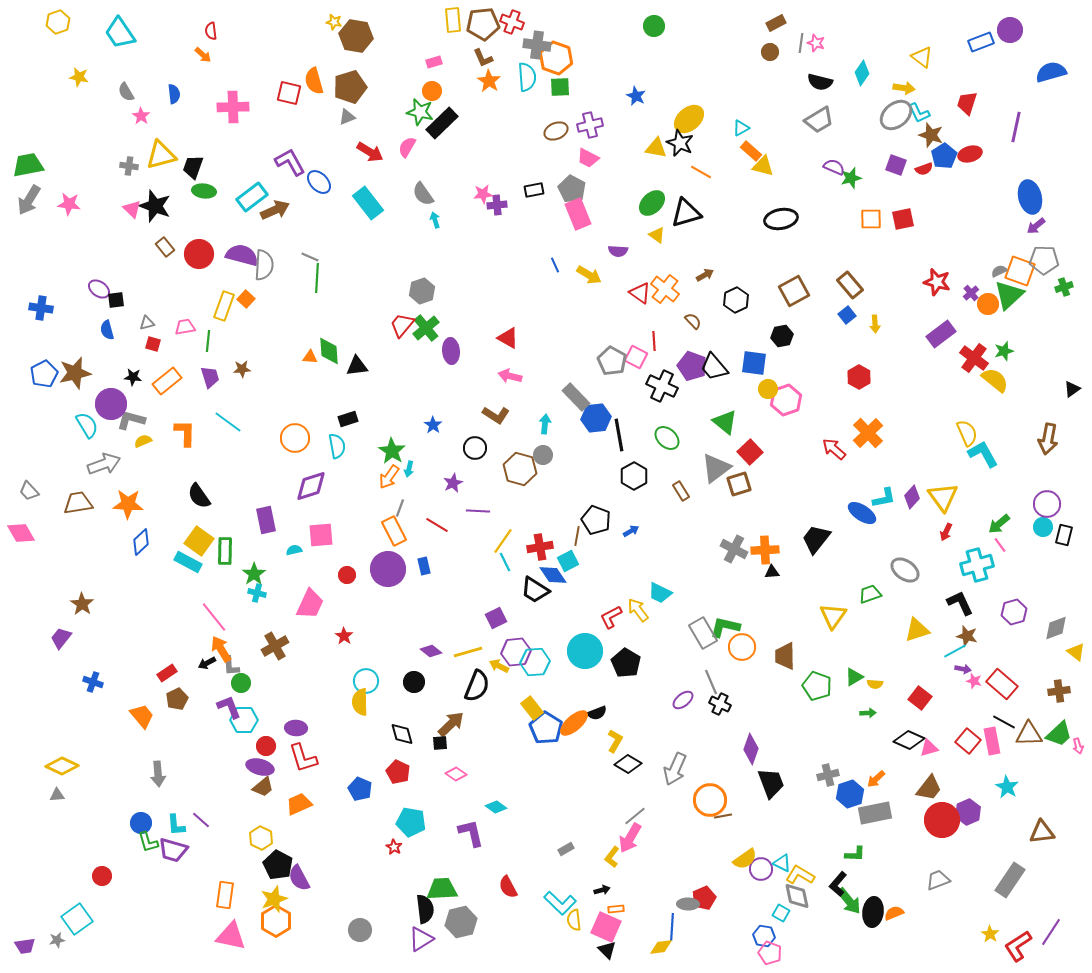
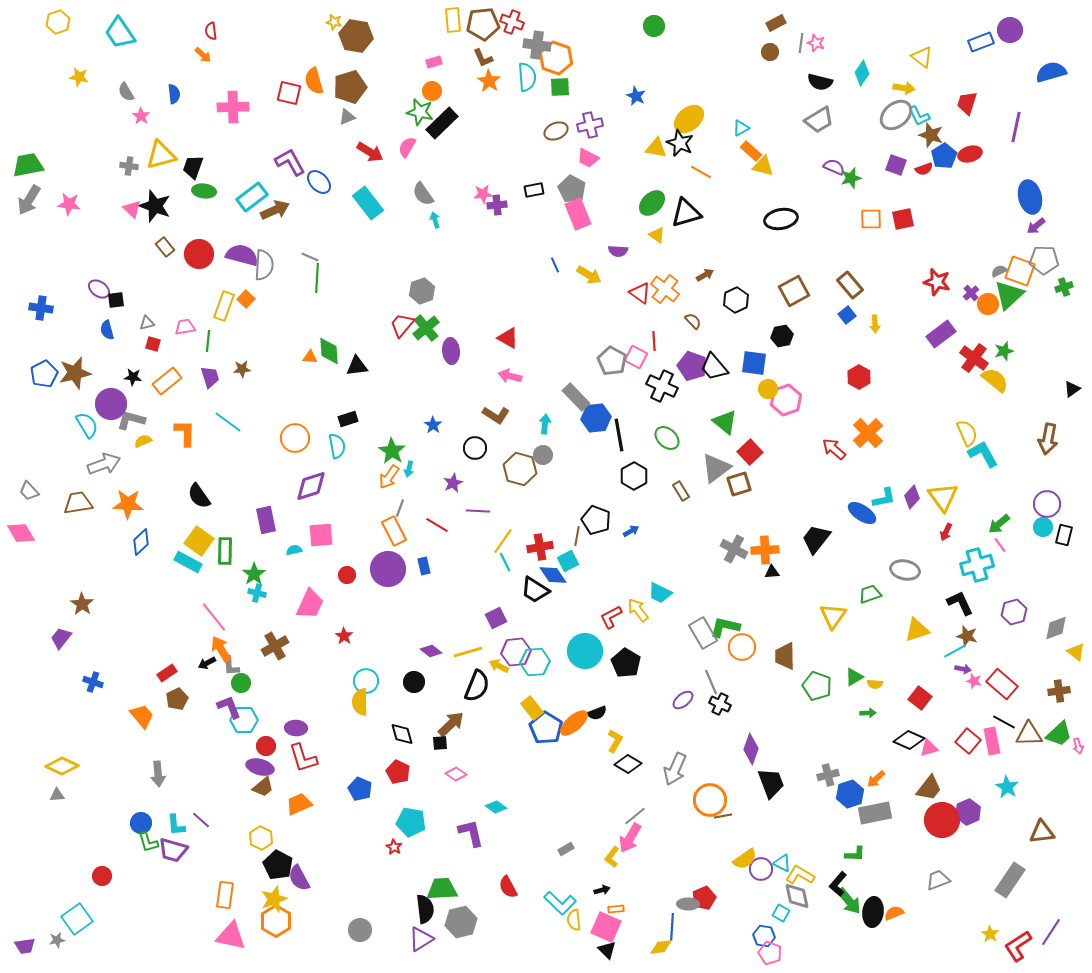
cyan L-shape at (919, 113): moved 3 px down
gray ellipse at (905, 570): rotated 24 degrees counterclockwise
